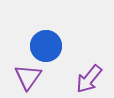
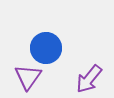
blue circle: moved 2 px down
